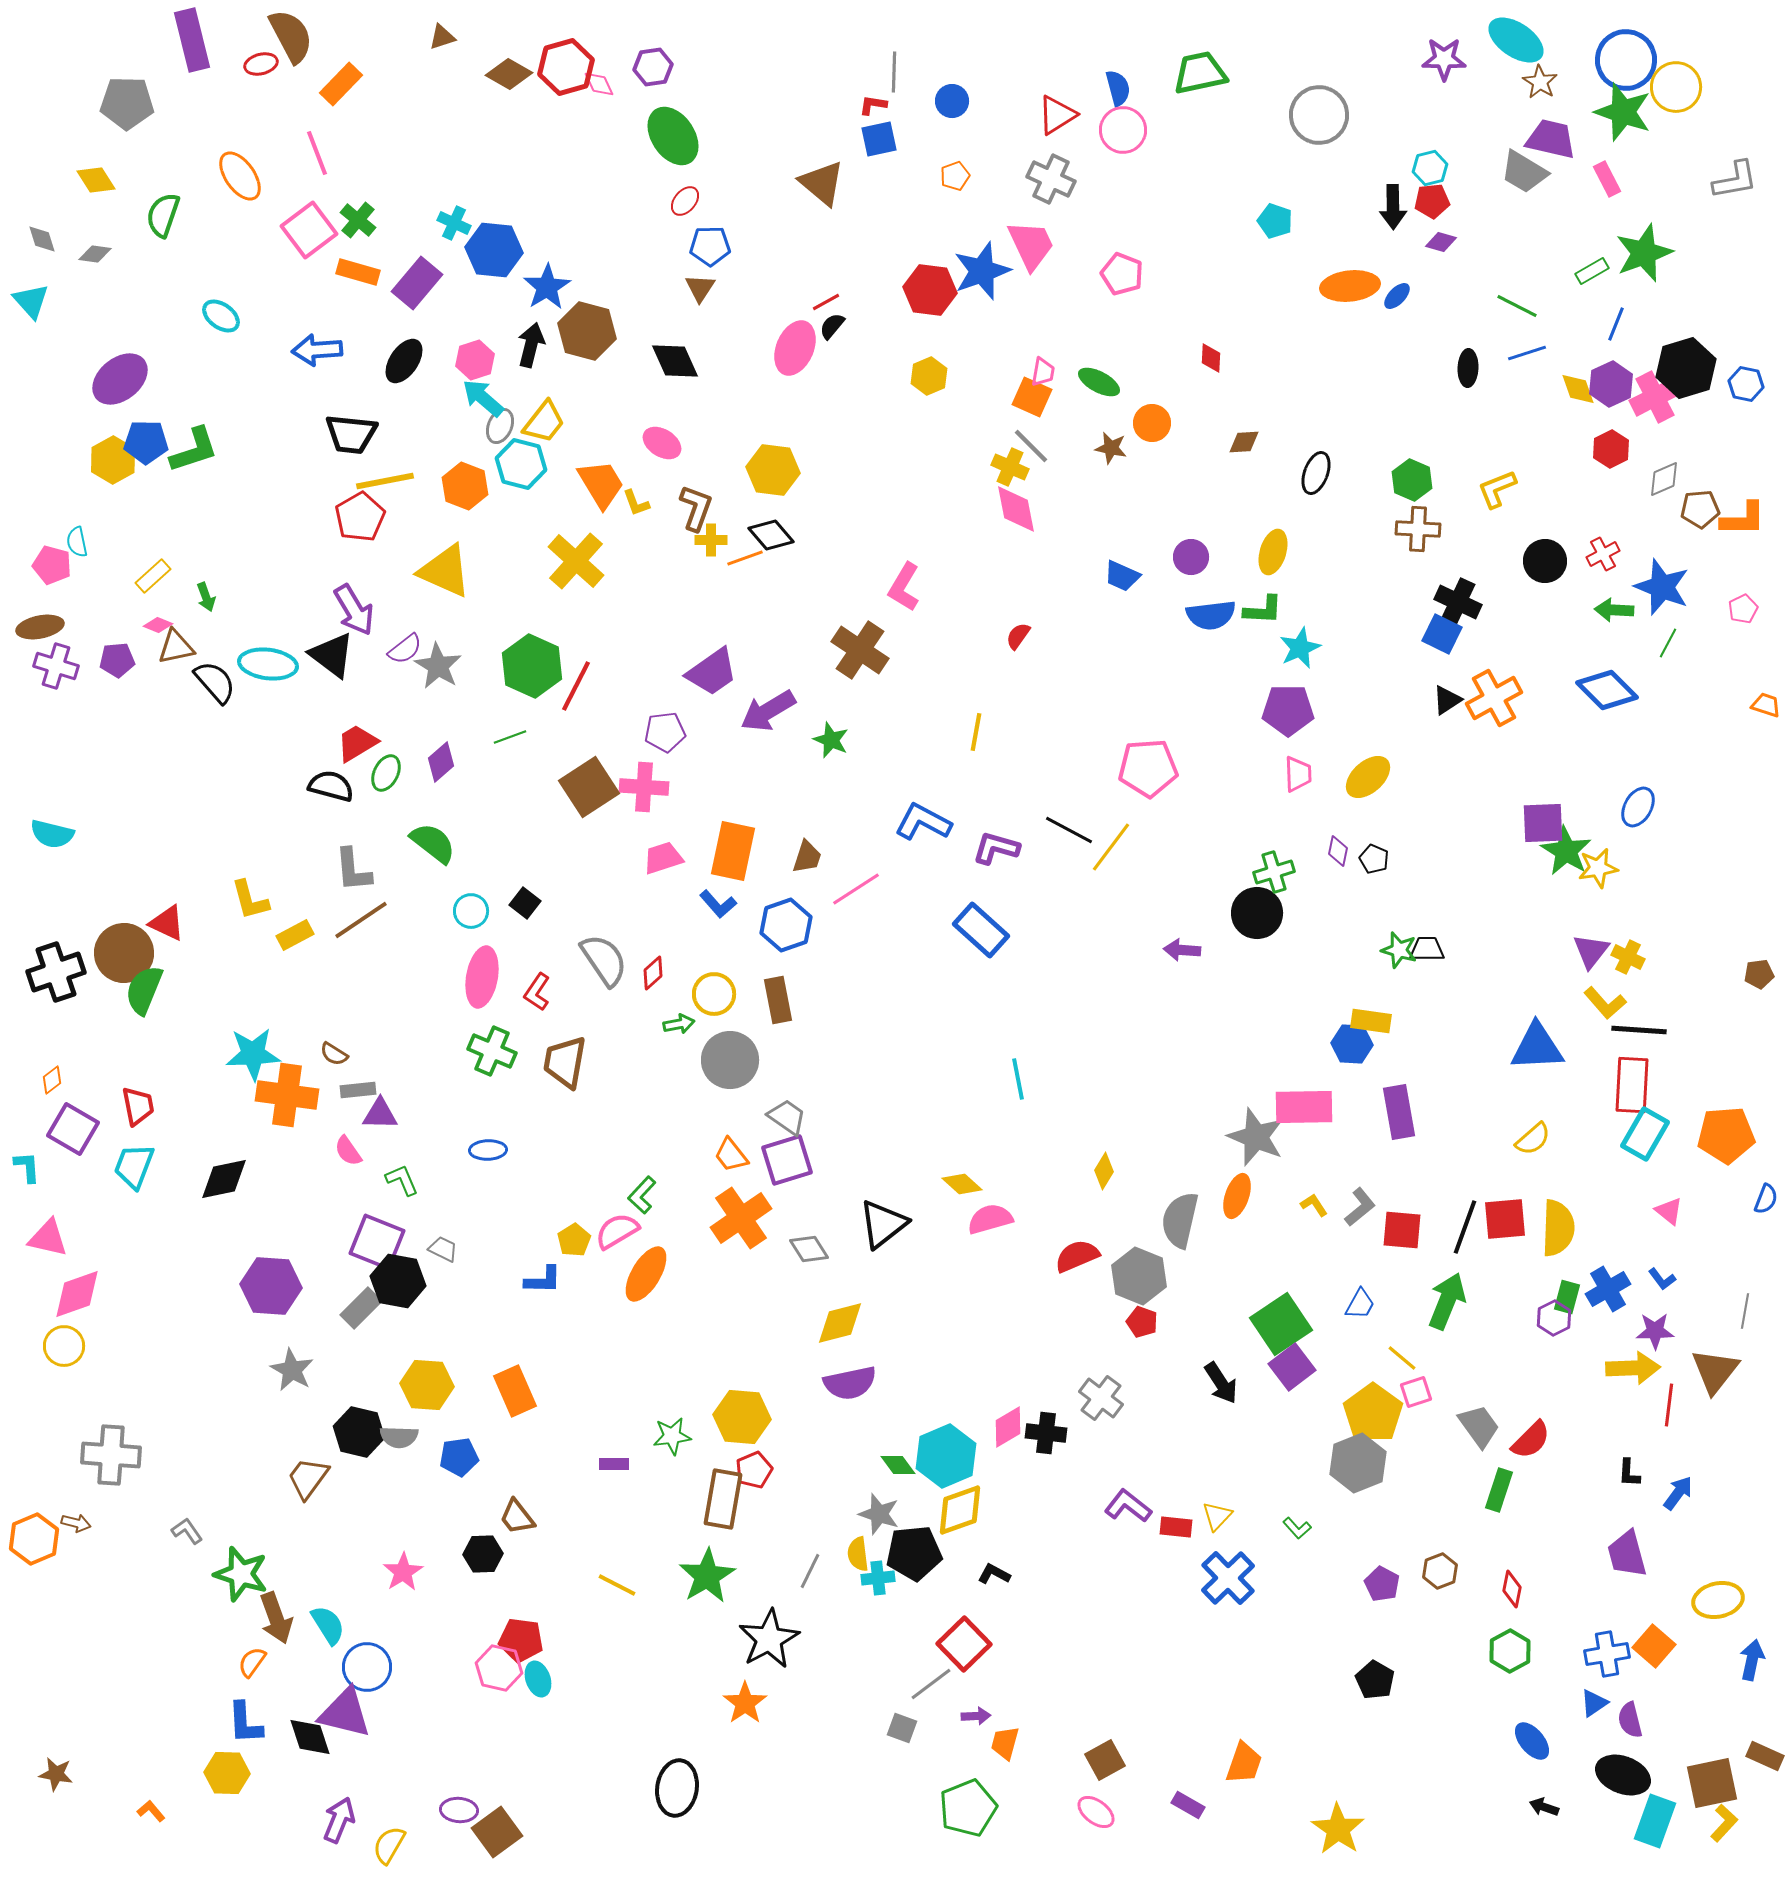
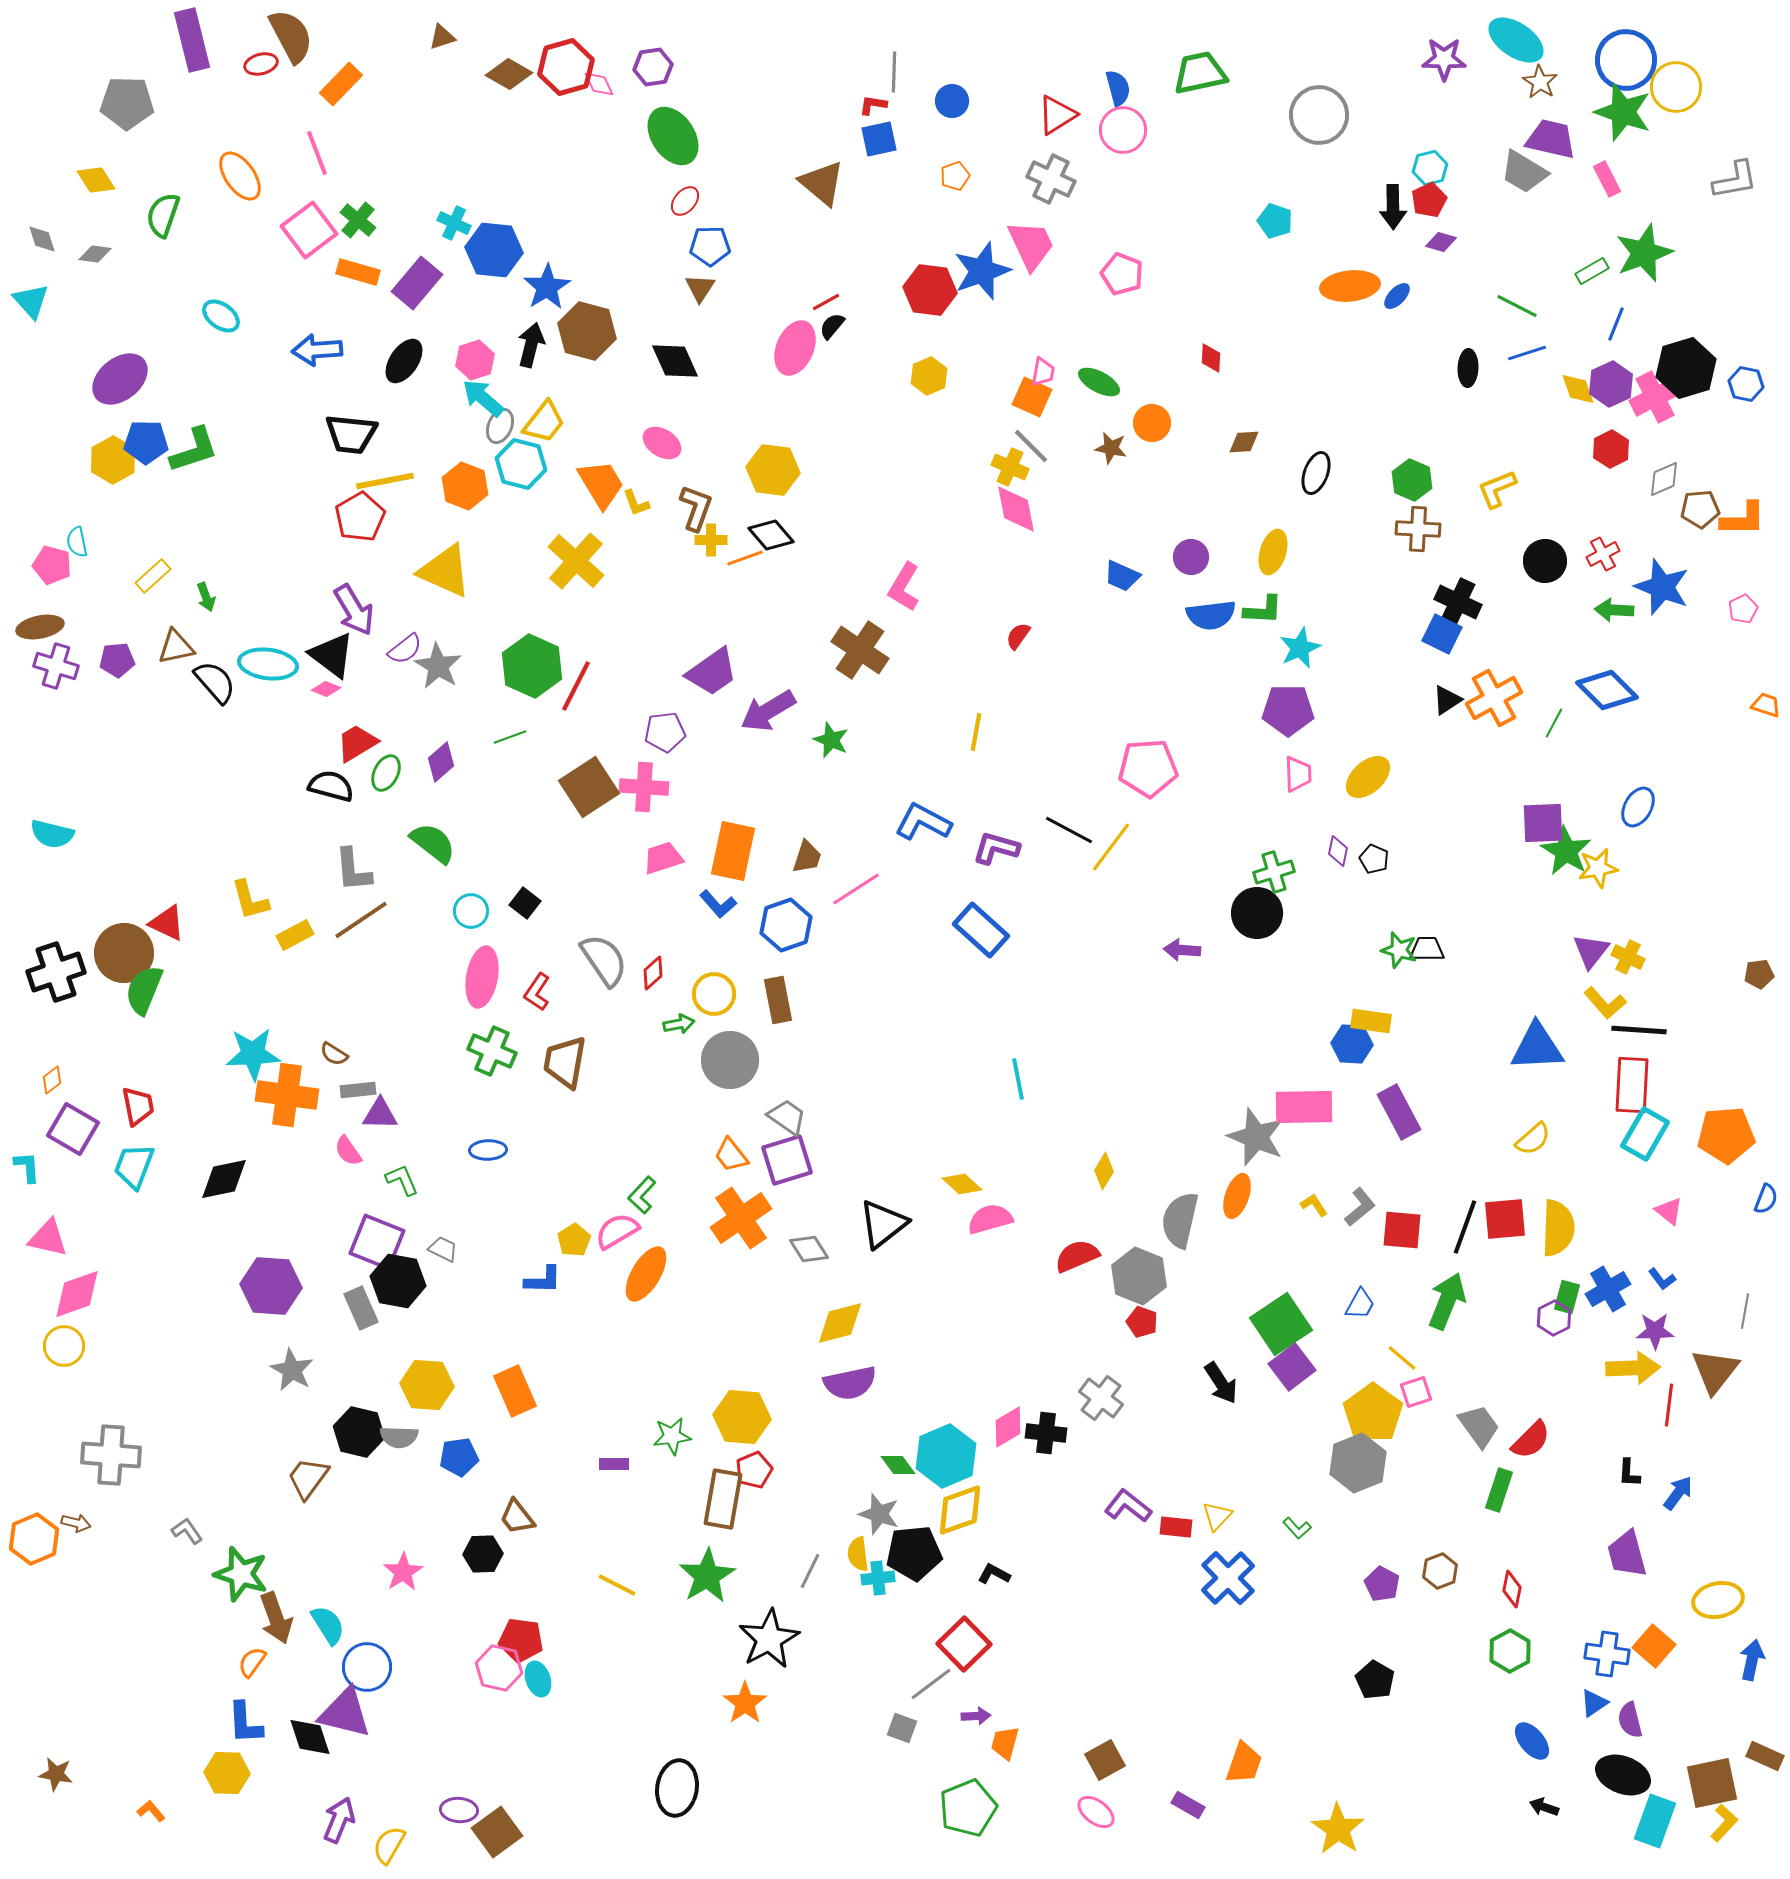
red pentagon at (1432, 201): moved 3 px left, 1 px up; rotated 20 degrees counterclockwise
pink diamond at (158, 625): moved 168 px right, 64 px down
green line at (1668, 643): moved 114 px left, 80 px down
purple rectangle at (1399, 1112): rotated 18 degrees counterclockwise
gray rectangle at (361, 1308): rotated 69 degrees counterclockwise
blue cross at (1607, 1654): rotated 18 degrees clockwise
